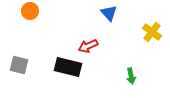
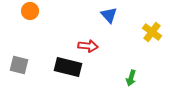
blue triangle: moved 2 px down
red arrow: rotated 150 degrees counterclockwise
green arrow: moved 2 px down; rotated 28 degrees clockwise
